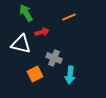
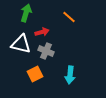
green arrow: rotated 48 degrees clockwise
orange line: rotated 64 degrees clockwise
gray cross: moved 8 px left, 7 px up
